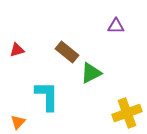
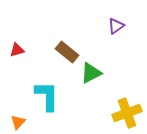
purple triangle: rotated 36 degrees counterclockwise
